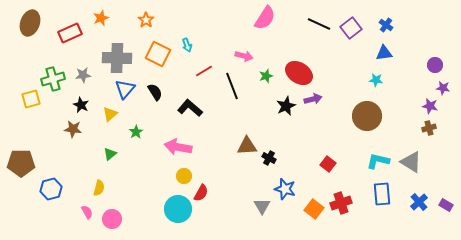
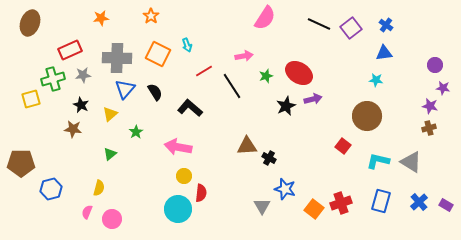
orange star at (101, 18): rotated 14 degrees clockwise
orange star at (146, 20): moved 5 px right, 4 px up
red rectangle at (70, 33): moved 17 px down
pink arrow at (244, 56): rotated 24 degrees counterclockwise
black line at (232, 86): rotated 12 degrees counterclockwise
red square at (328, 164): moved 15 px right, 18 px up
red semicircle at (201, 193): rotated 24 degrees counterclockwise
blue rectangle at (382, 194): moved 1 px left, 7 px down; rotated 20 degrees clockwise
pink semicircle at (87, 212): rotated 128 degrees counterclockwise
